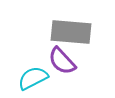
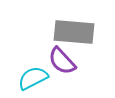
gray rectangle: moved 3 px right
